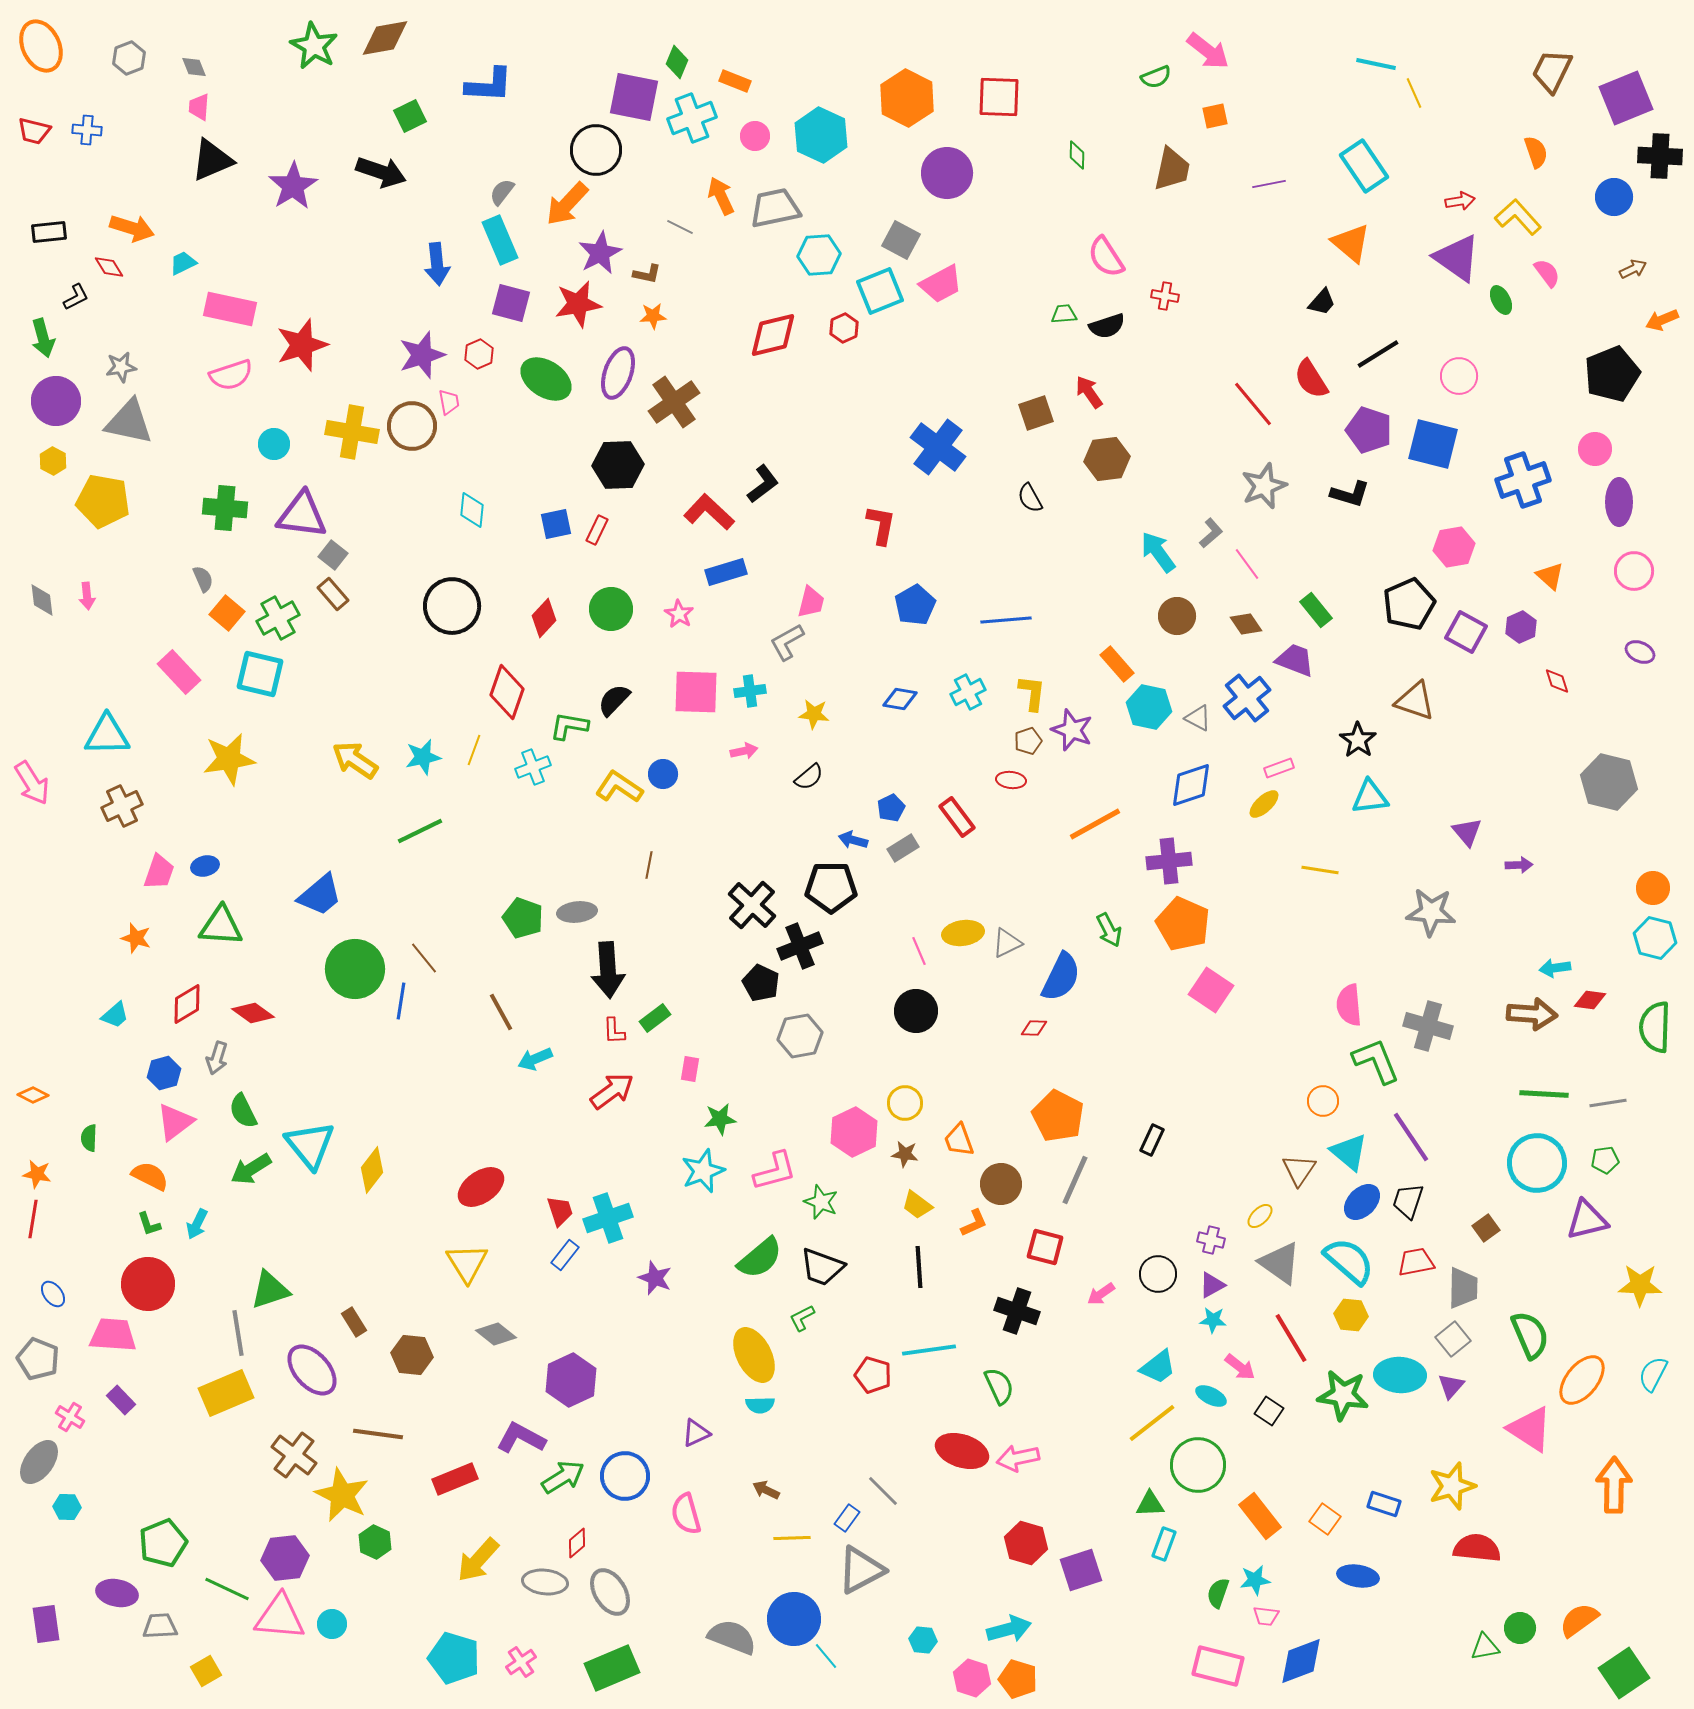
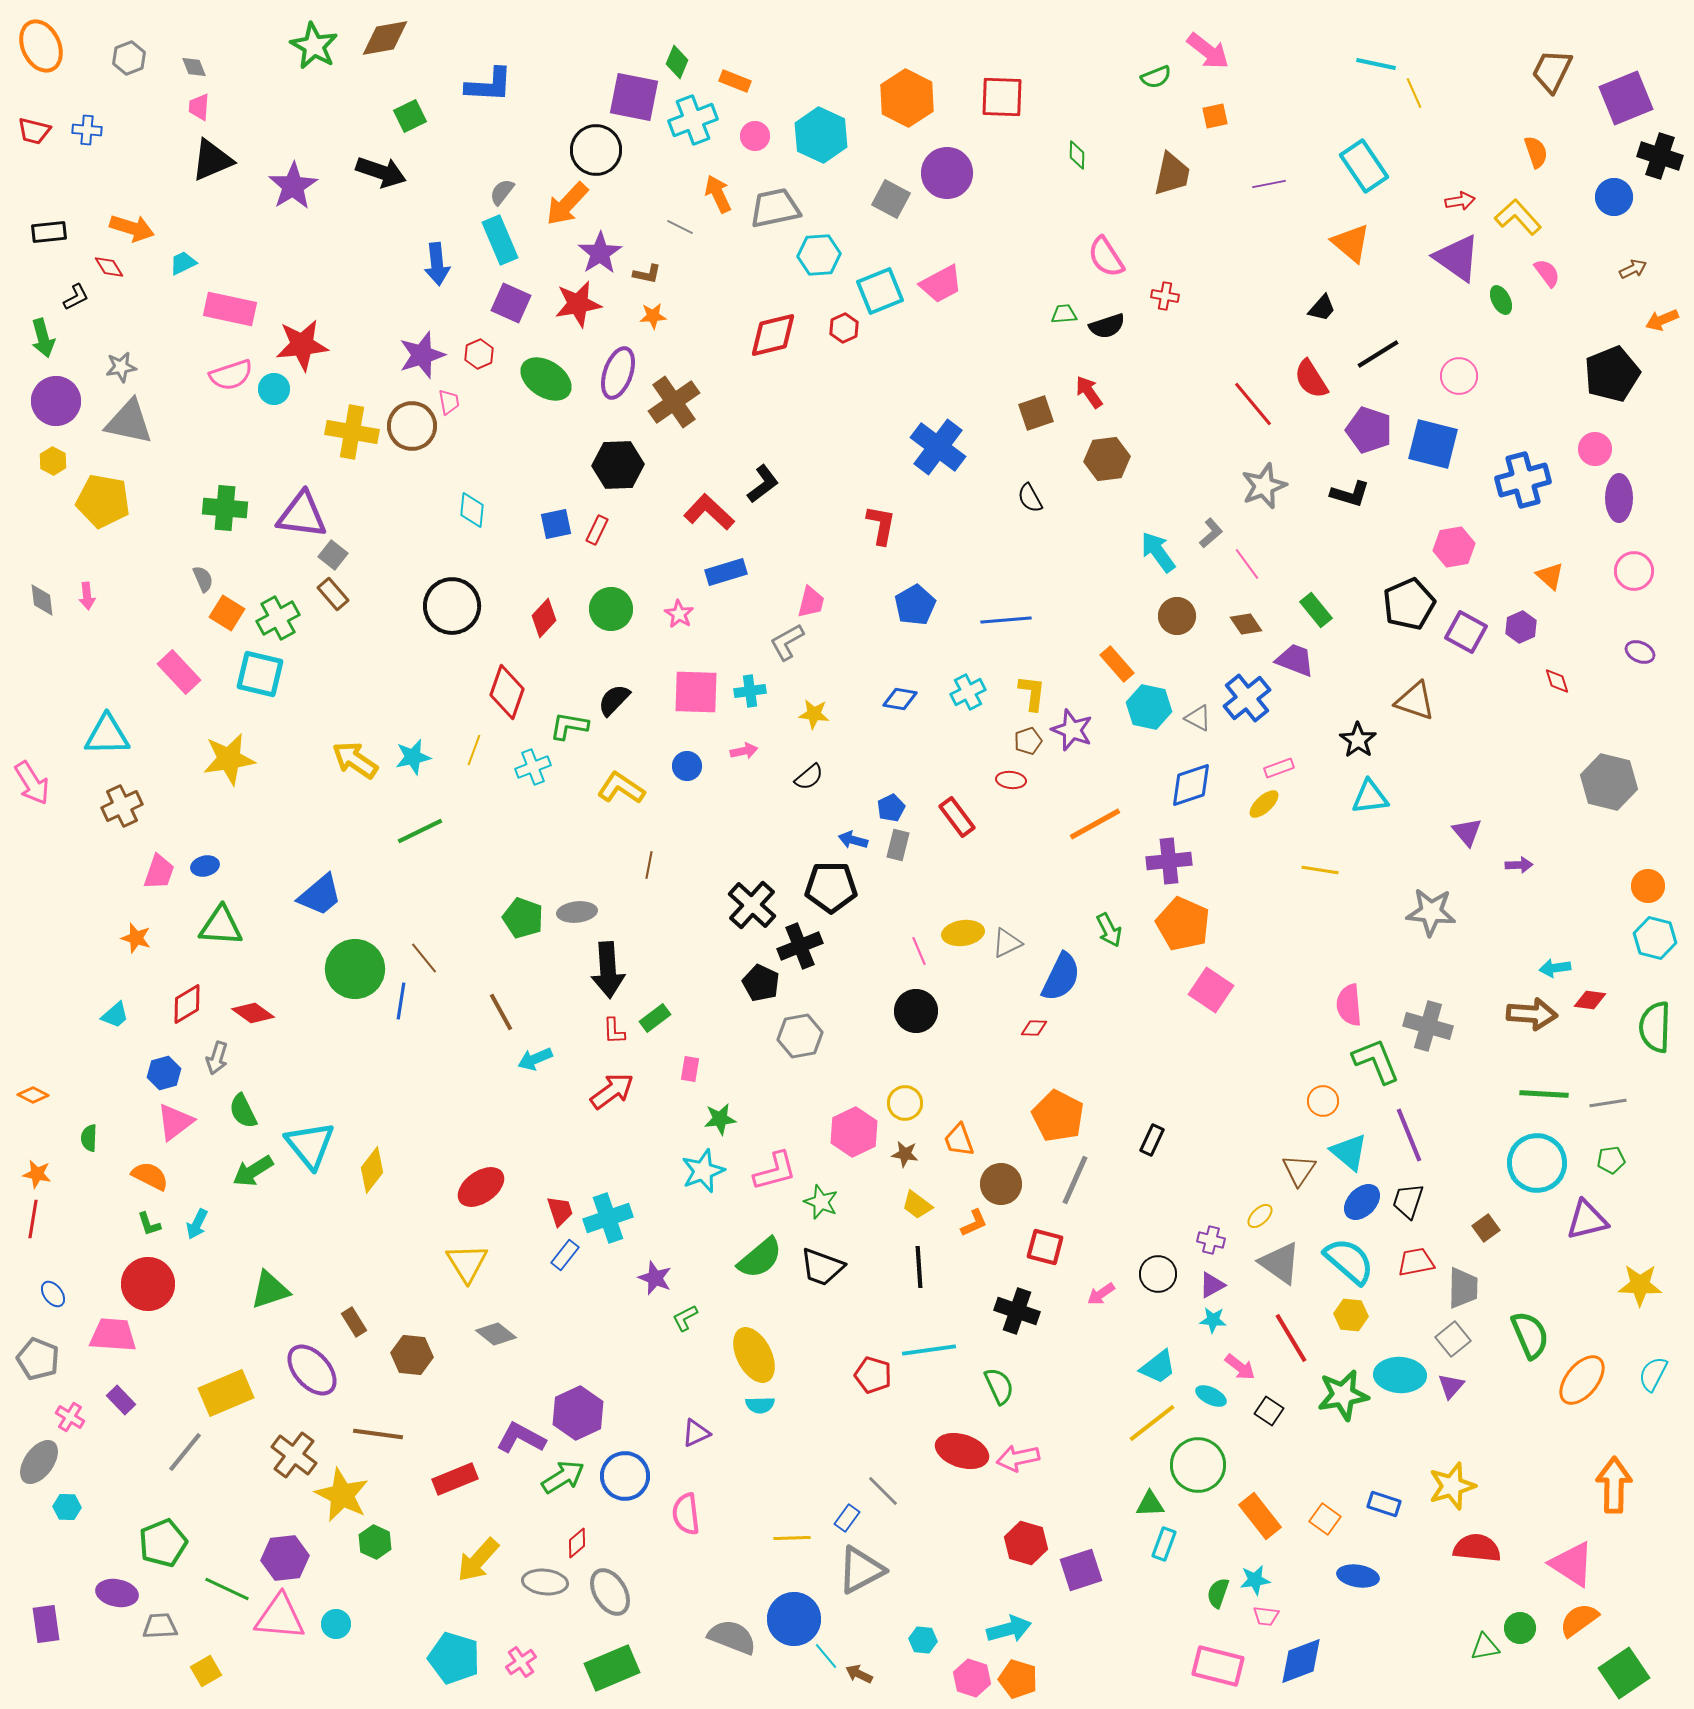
red square at (999, 97): moved 3 px right
cyan cross at (692, 118): moved 1 px right, 2 px down
black cross at (1660, 156): rotated 15 degrees clockwise
brown trapezoid at (1172, 169): moved 5 px down
orange arrow at (721, 196): moved 3 px left, 2 px up
gray square at (901, 240): moved 10 px left, 41 px up
purple star at (600, 253): rotated 6 degrees counterclockwise
black trapezoid at (1322, 302): moved 6 px down
purple square at (511, 303): rotated 9 degrees clockwise
red star at (302, 345): rotated 12 degrees clockwise
cyan circle at (274, 444): moved 55 px up
blue cross at (1523, 480): rotated 4 degrees clockwise
purple ellipse at (1619, 502): moved 4 px up
orange square at (227, 613): rotated 8 degrees counterclockwise
cyan star at (423, 757): moved 10 px left
blue circle at (663, 774): moved 24 px right, 8 px up
yellow L-shape at (619, 787): moved 2 px right, 1 px down
gray rectangle at (903, 848): moved 5 px left, 3 px up; rotated 44 degrees counterclockwise
orange circle at (1653, 888): moved 5 px left, 2 px up
purple line at (1411, 1137): moved 2 px left, 2 px up; rotated 12 degrees clockwise
green pentagon at (1605, 1160): moved 6 px right
green arrow at (251, 1169): moved 2 px right, 2 px down
green L-shape at (802, 1318): moved 117 px left
gray line at (238, 1333): moved 53 px left, 119 px down; rotated 48 degrees clockwise
purple hexagon at (571, 1380): moved 7 px right, 33 px down
green star at (1343, 1395): rotated 18 degrees counterclockwise
pink triangle at (1530, 1429): moved 42 px right, 135 px down
brown arrow at (766, 1490): moved 93 px right, 184 px down
pink semicircle at (686, 1514): rotated 9 degrees clockwise
cyan circle at (332, 1624): moved 4 px right
